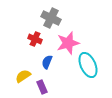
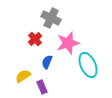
red cross: rotated 24 degrees clockwise
